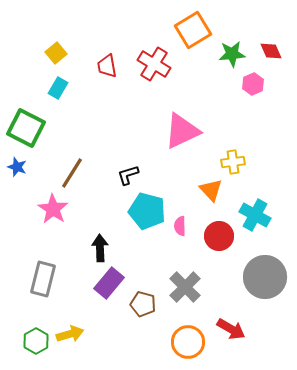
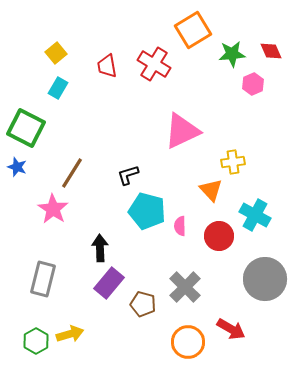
gray circle: moved 2 px down
